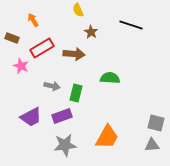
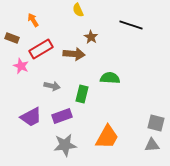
brown star: moved 5 px down
red rectangle: moved 1 px left, 1 px down
green rectangle: moved 6 px right, 1 px down
